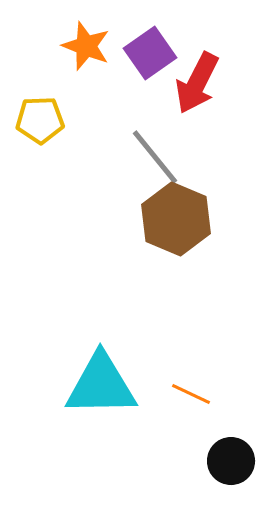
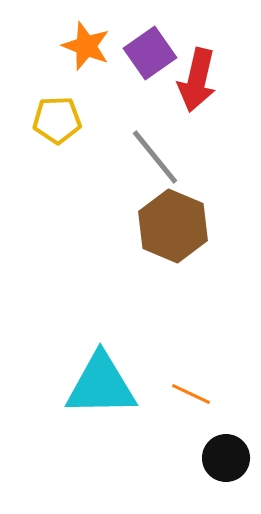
red arrow: moved 3 px up; rotated 14 degrees counterclockwise
yellow pentagon: moved 17 px right
brown hexagon: moved 3 px left, 7 px down
black circle: moved 5 px left, 3 px up
